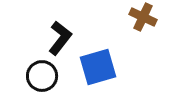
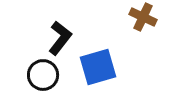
black circle: moved 1 px right, 1 px up
